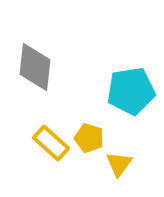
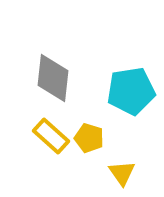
gray diamond: moved 18 px right, 11 px down
yellow rectangle: moved 7 px up
yellow triangle: moved 3 px right, 9 px down; rotated 12 degrees counterclockwise
